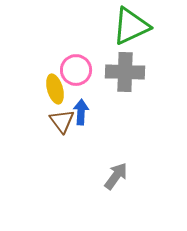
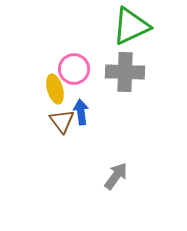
pink circle: moved 2 px left, 1 px up
blue arrow: rotated 10 degrees counterclockwise
